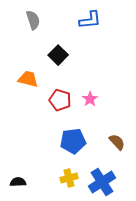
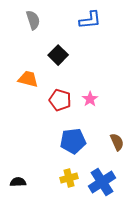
brown semicircle: rotated 18 degrees clockwise
